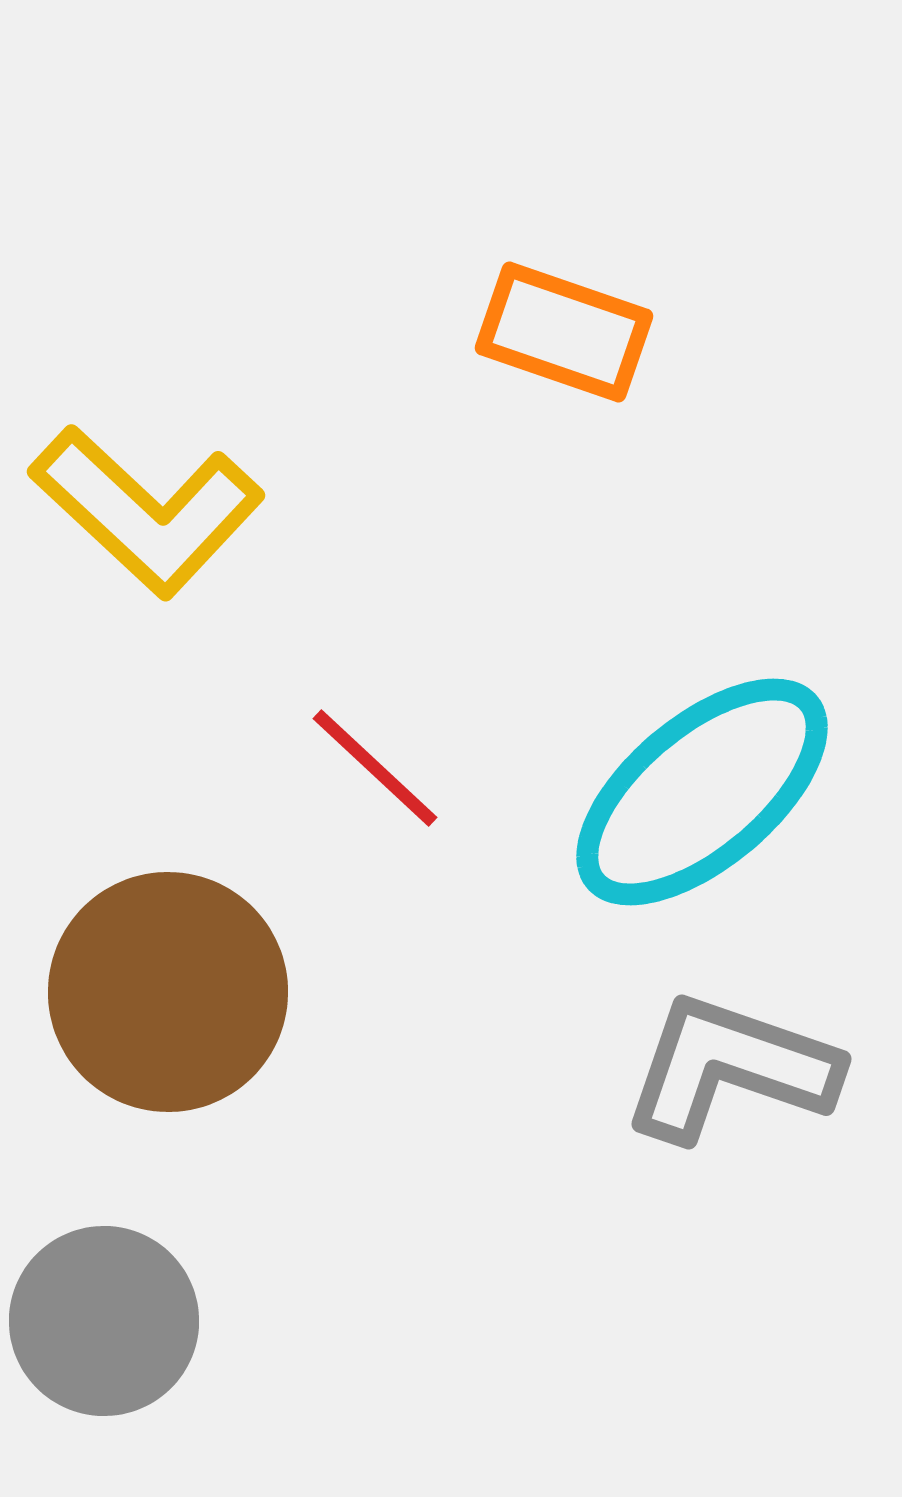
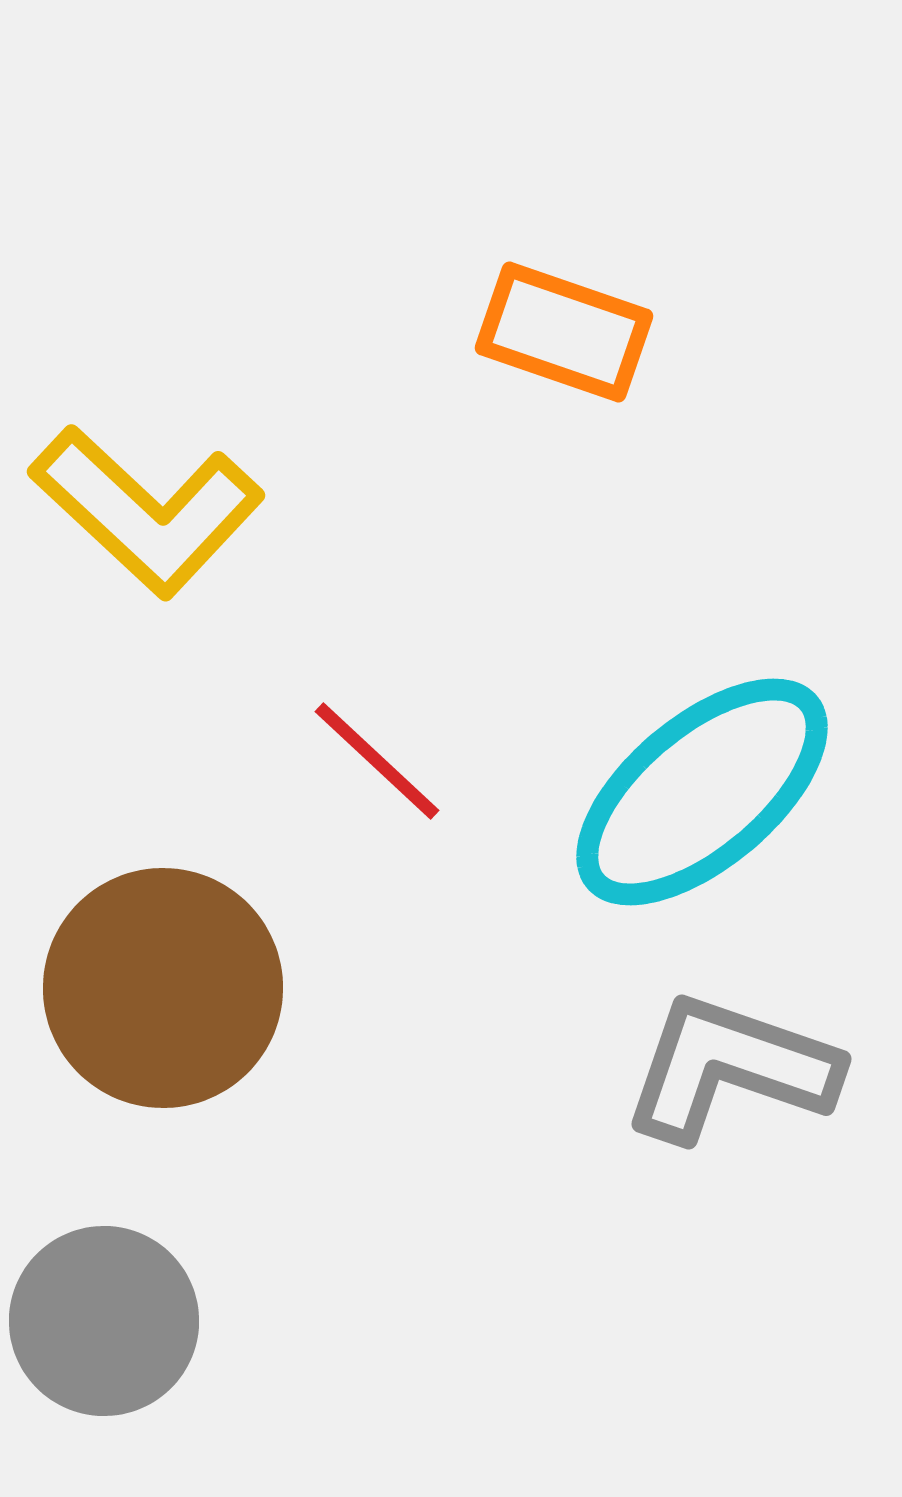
red line: moved 2 px right, 7 px up
brown circle: moved 5 px left, 4 px up
